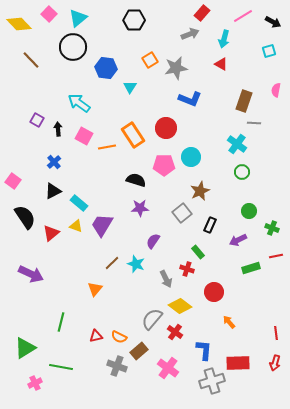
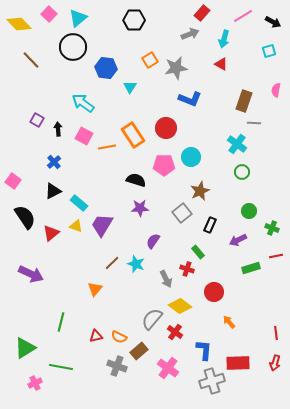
cyan arrow at (79, 103): moved 4 px right
